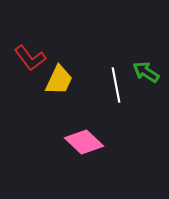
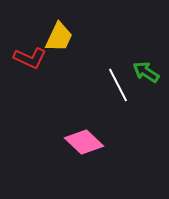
red L-shape: rotated 28 degrees counterclockwise
yellow trapezoid: moved 43 px up
white line: moved 2 px right; rotated 16 degrees counterclockwise
